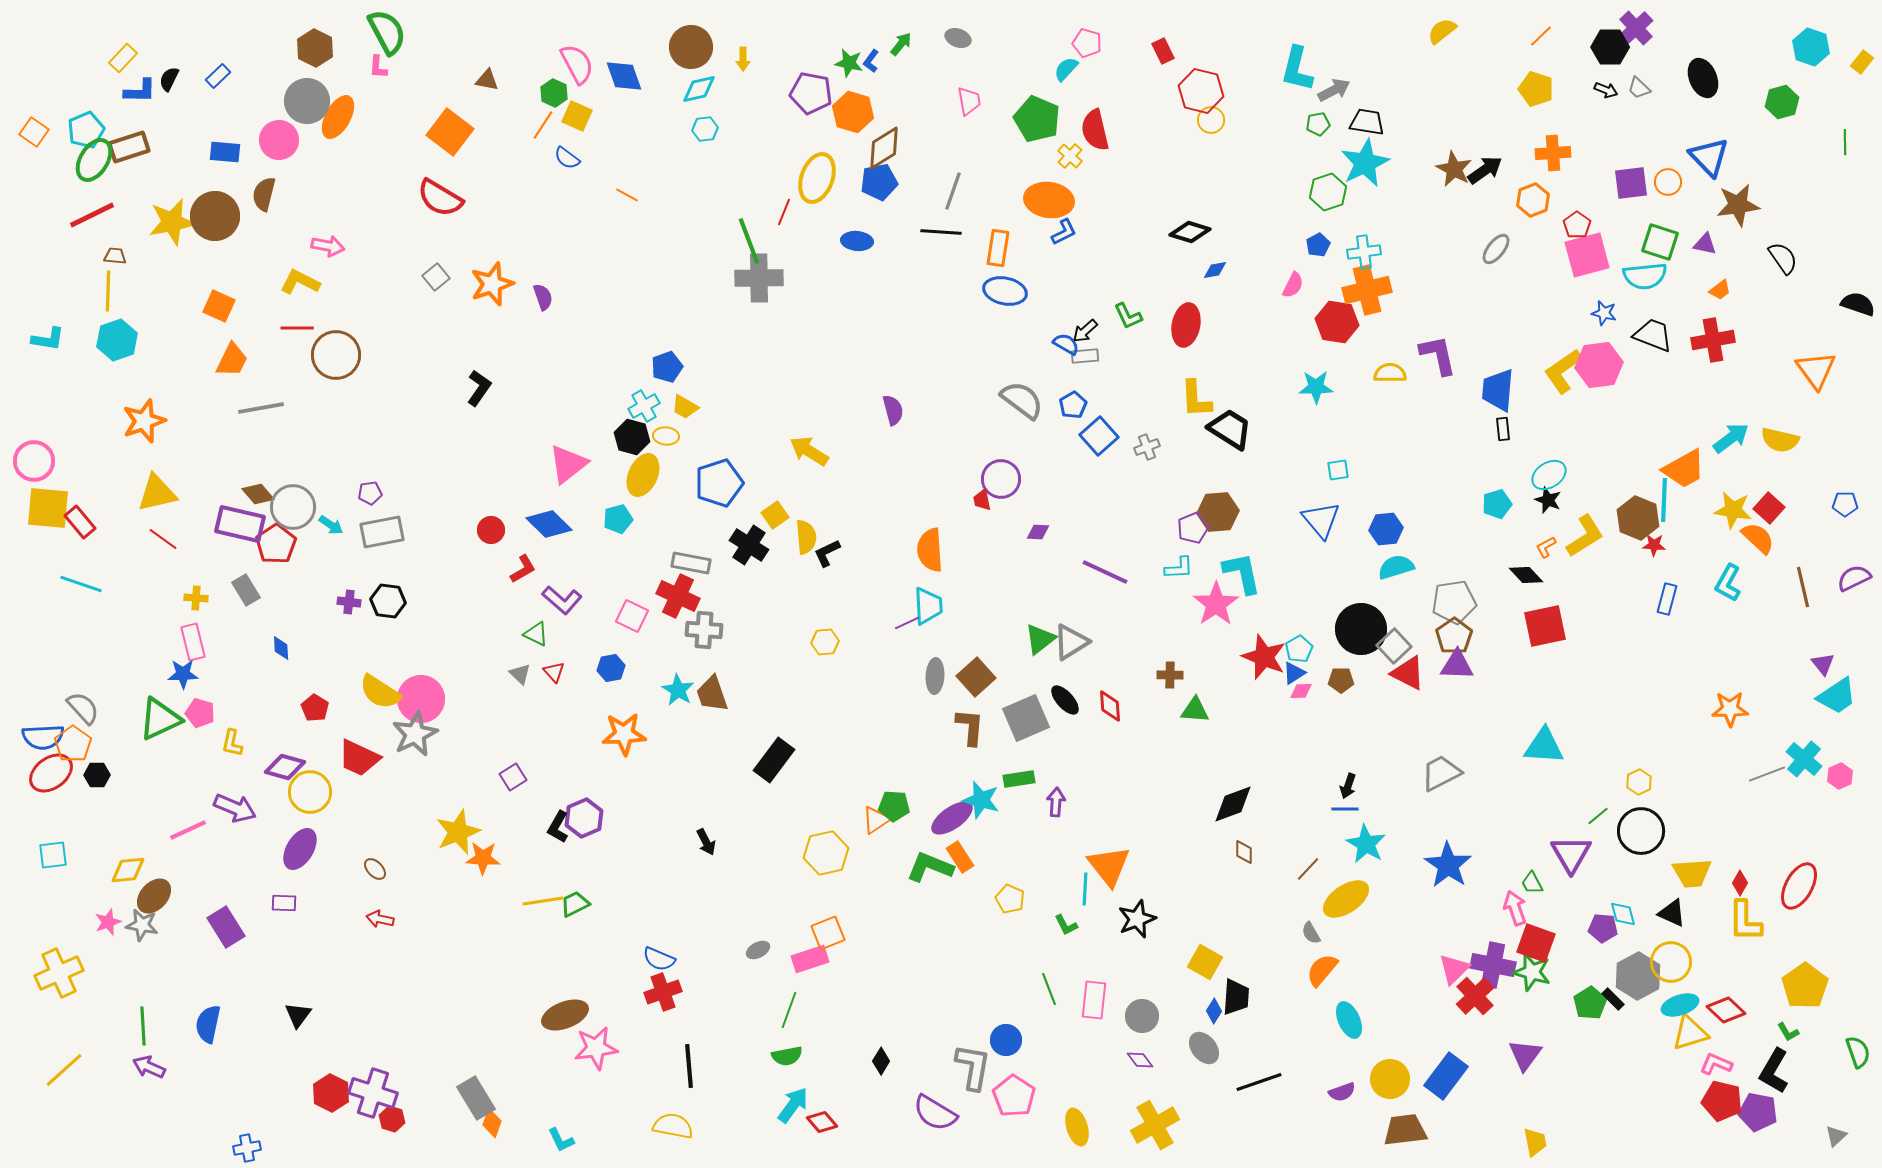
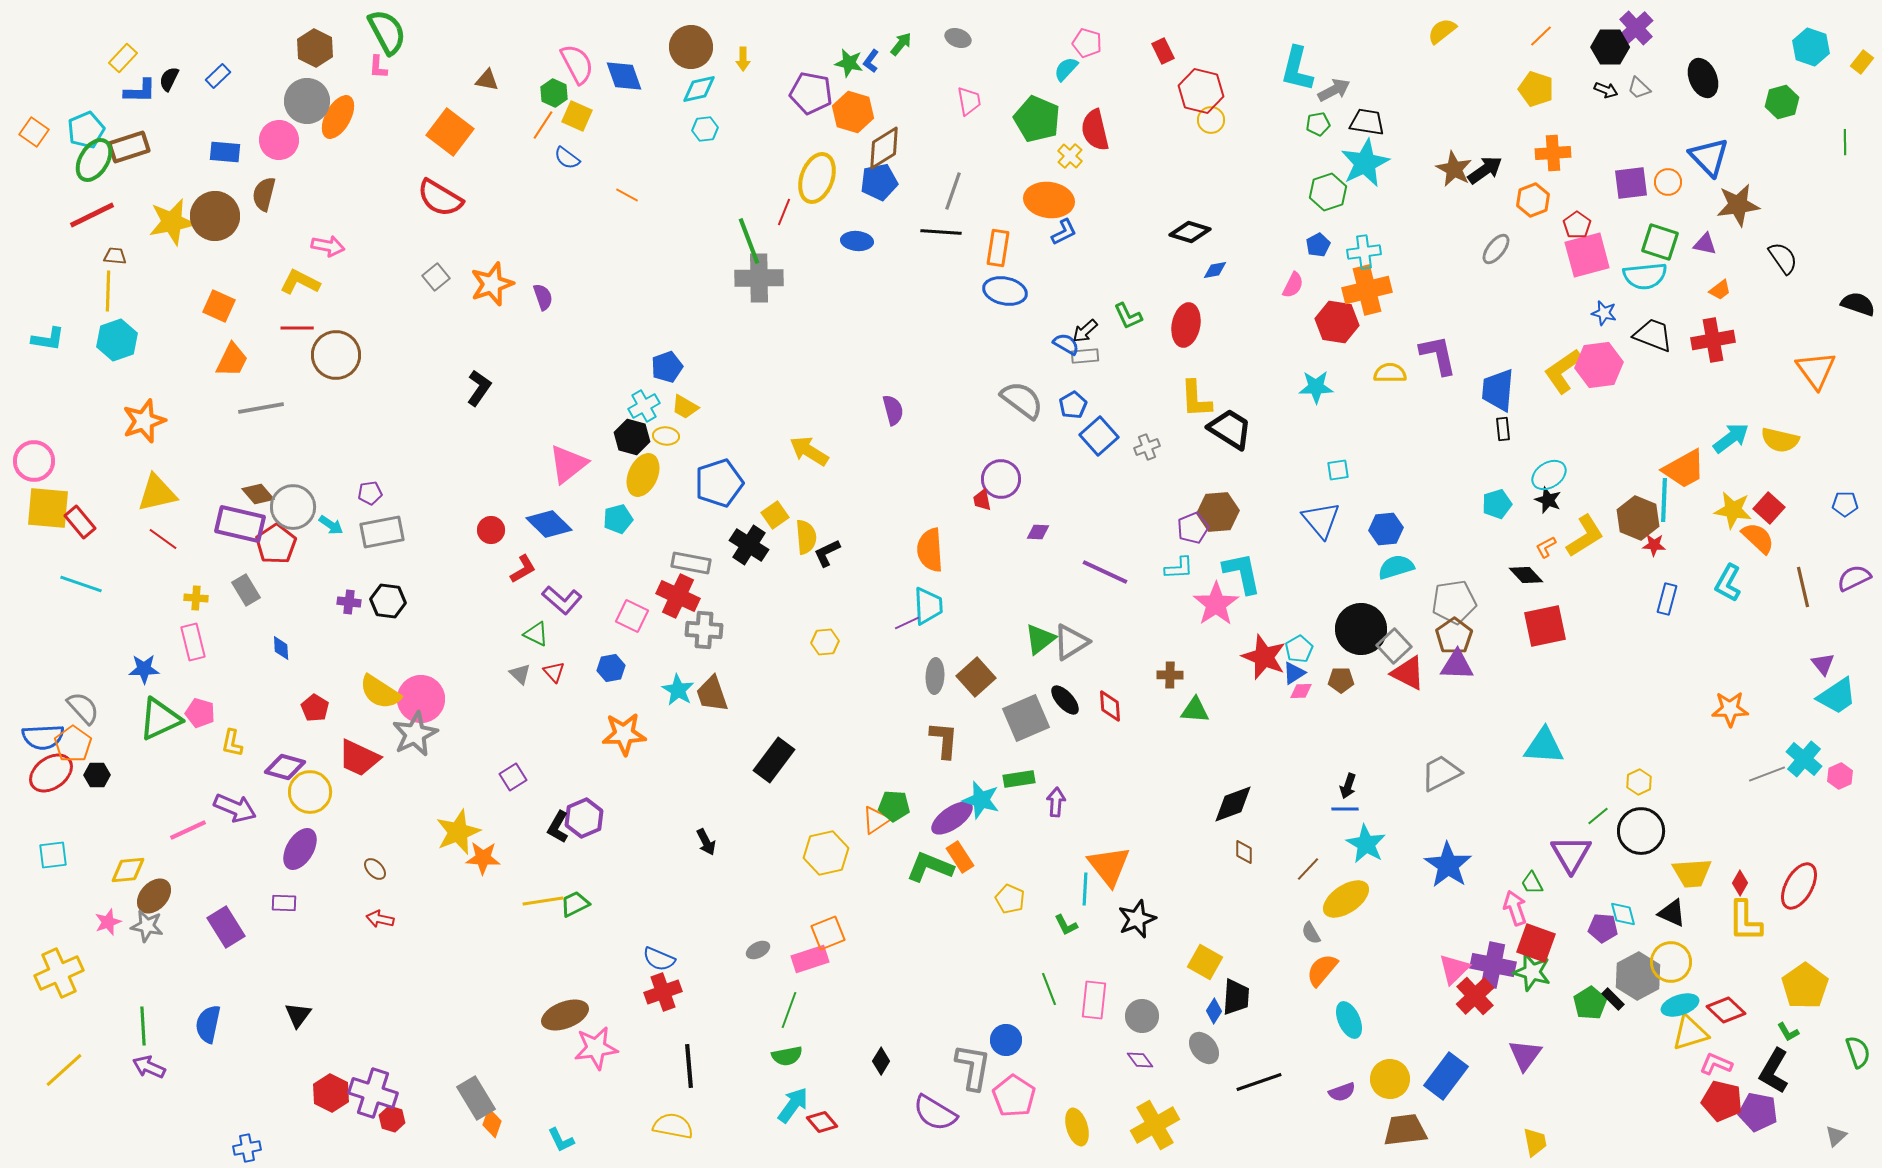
blue star at (183, 674): moved 39 px left, 5 px up
brown L-shape at (970, 727): moved 26 px left, 13 px down
gray star at (142, 925): moved 5 px right, 1 px down
